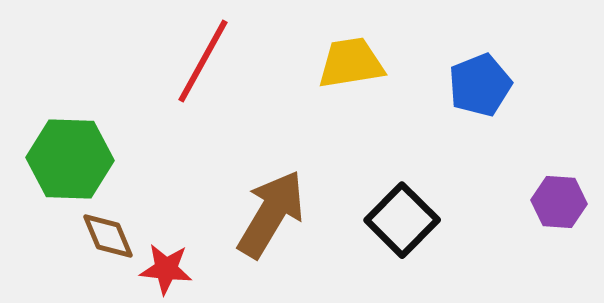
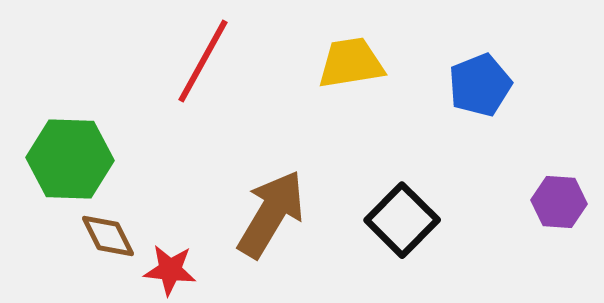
brown diamond: rotated 4 degrees counterclockwise
red star: moved 4 px right, 1 px down
